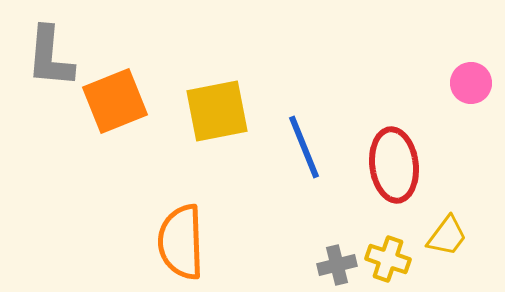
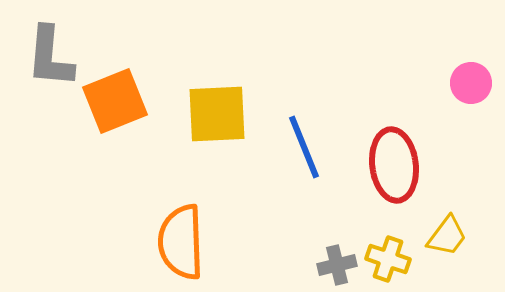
yellow square: moved 3 px down; rotated 8 degrees clockwise
